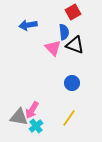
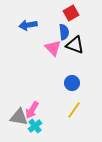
red square: moved 2 px left, 1 px down
yellow line: moved 5 px right, 8 px up
cyan cross: moved 1 px left
